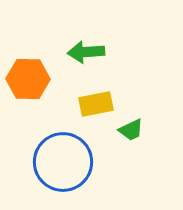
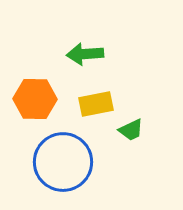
green arrow: moved 1 px left, 2 px down
orange hexagon: moved 7 px right, 20 px down
